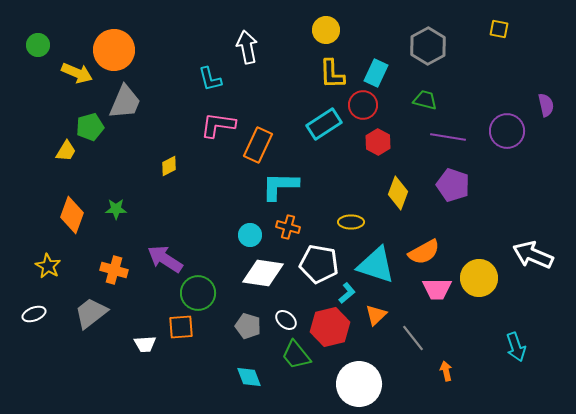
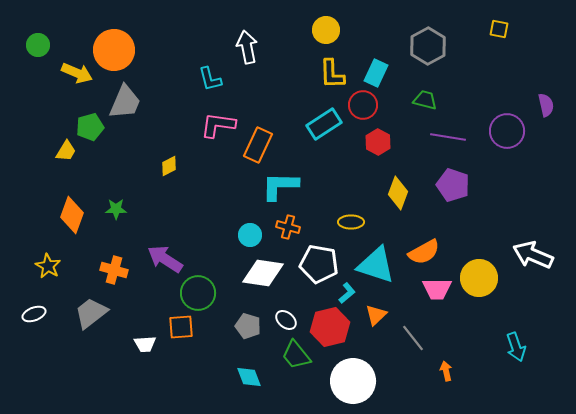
white circle at (359, 384): moved 6 px left, 3 px up
